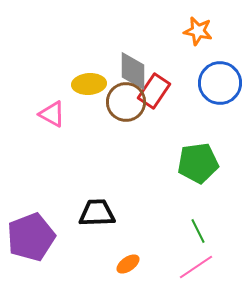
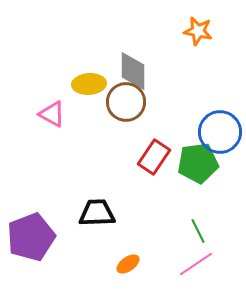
blue circle: moved 49 px down
red rectangle: moved 66 px down
pink line: moved 3 px up
